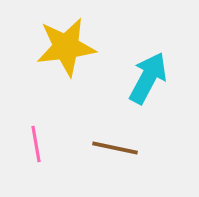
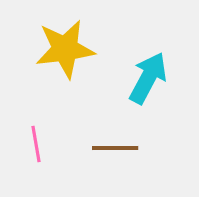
yellow star: moved 1 px left, 2 px down
brown line: rotated 12 degrees counterclockwise
